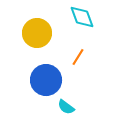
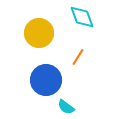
yellow circle: moved 2 px right
